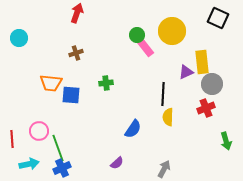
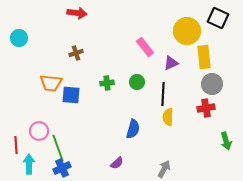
red arrow: rotated 78 degrees clockwise
yellow circle: moved 15 px right
green circle: moved 47 px down
yellow rectangle: moved 2 px right, 5 px up
purple triangle: moved 15 px left, 9 px up
green cross: moved 1 px right
red cross: rotated 12 degrees clockwise
blue semicircle: rotated 18 degrees counterclockwise
red line: moved 4 px right, 6 px down
cyan arrow: rotated 78 degrees counterclockwise
